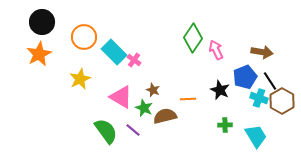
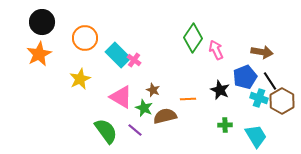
orange circle: moved 1 px right, 1 px down
cyan rectangle: moved 4 px right, 3 px down
purple line: moved 2 px right
